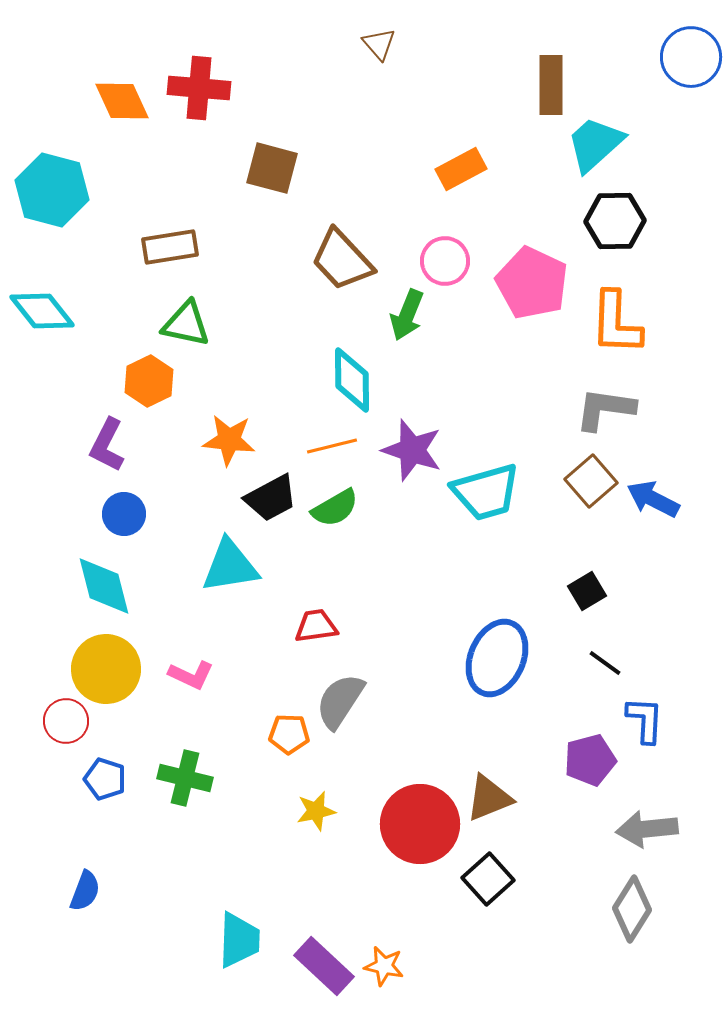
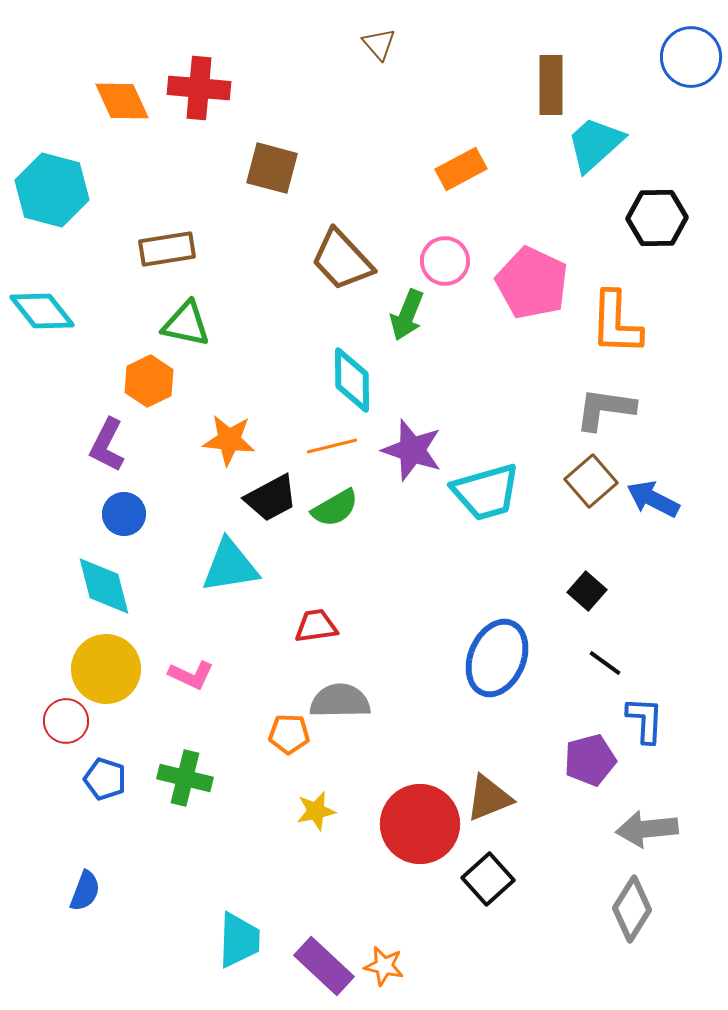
black hexagon at (615, 221): moved 42 px right, 3 px up
brown rectangle at (170, 247): moved 3 px left, 2 px down
black square at (587, 591): rotated 18 degrees counterclockwise
gray semicircle at (340, 701): rotated 56 degrees clockwise
